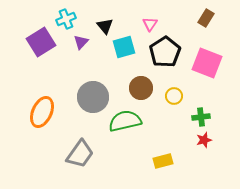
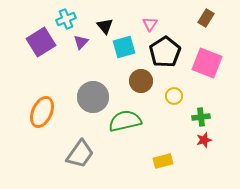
brown circle: moved 7 px up
